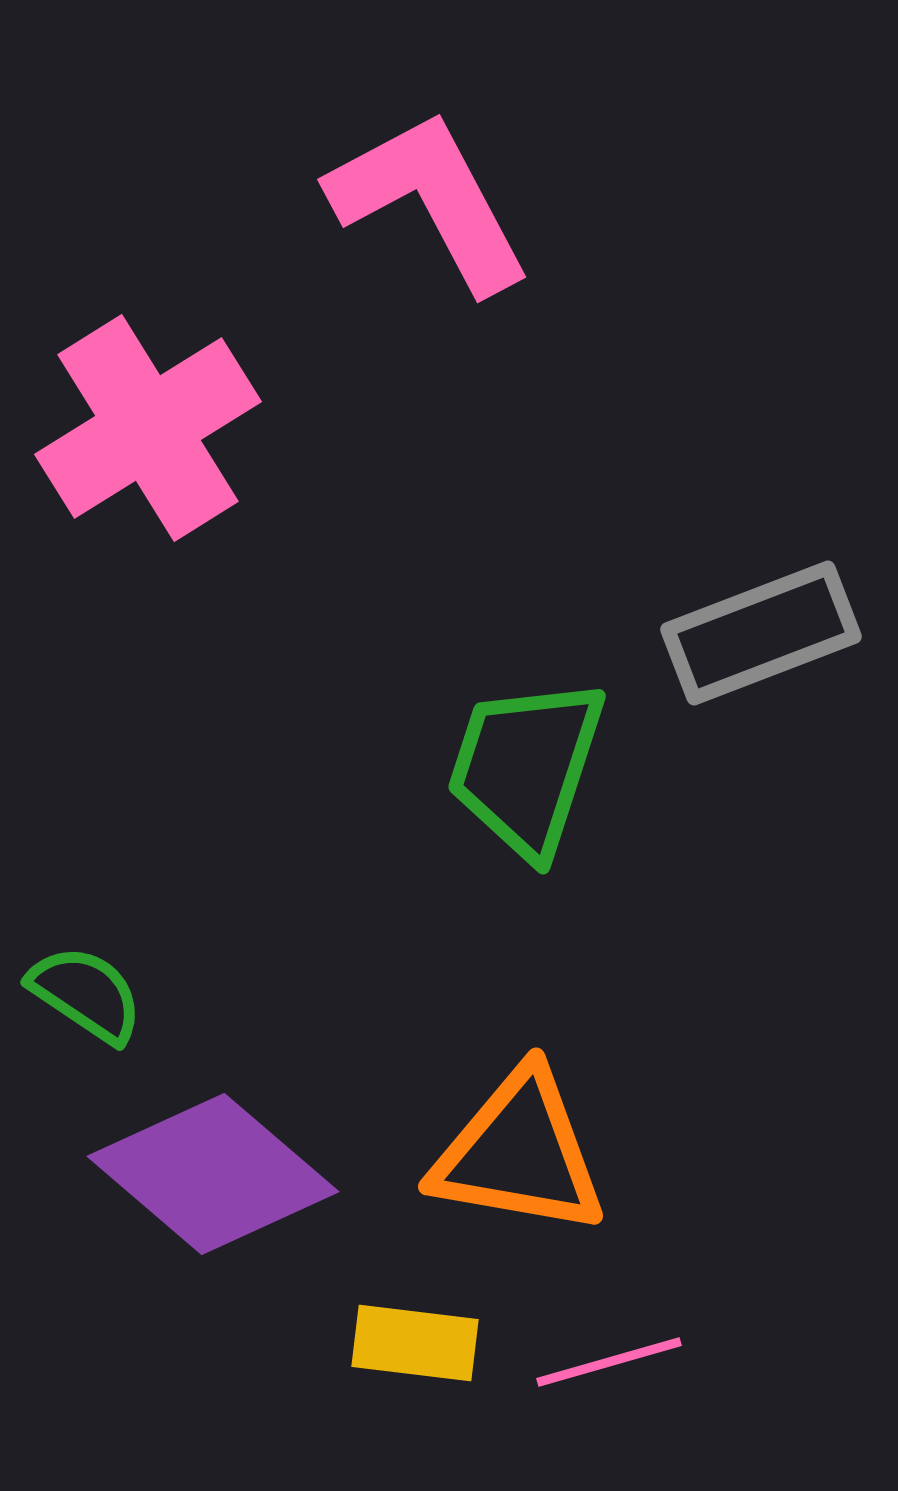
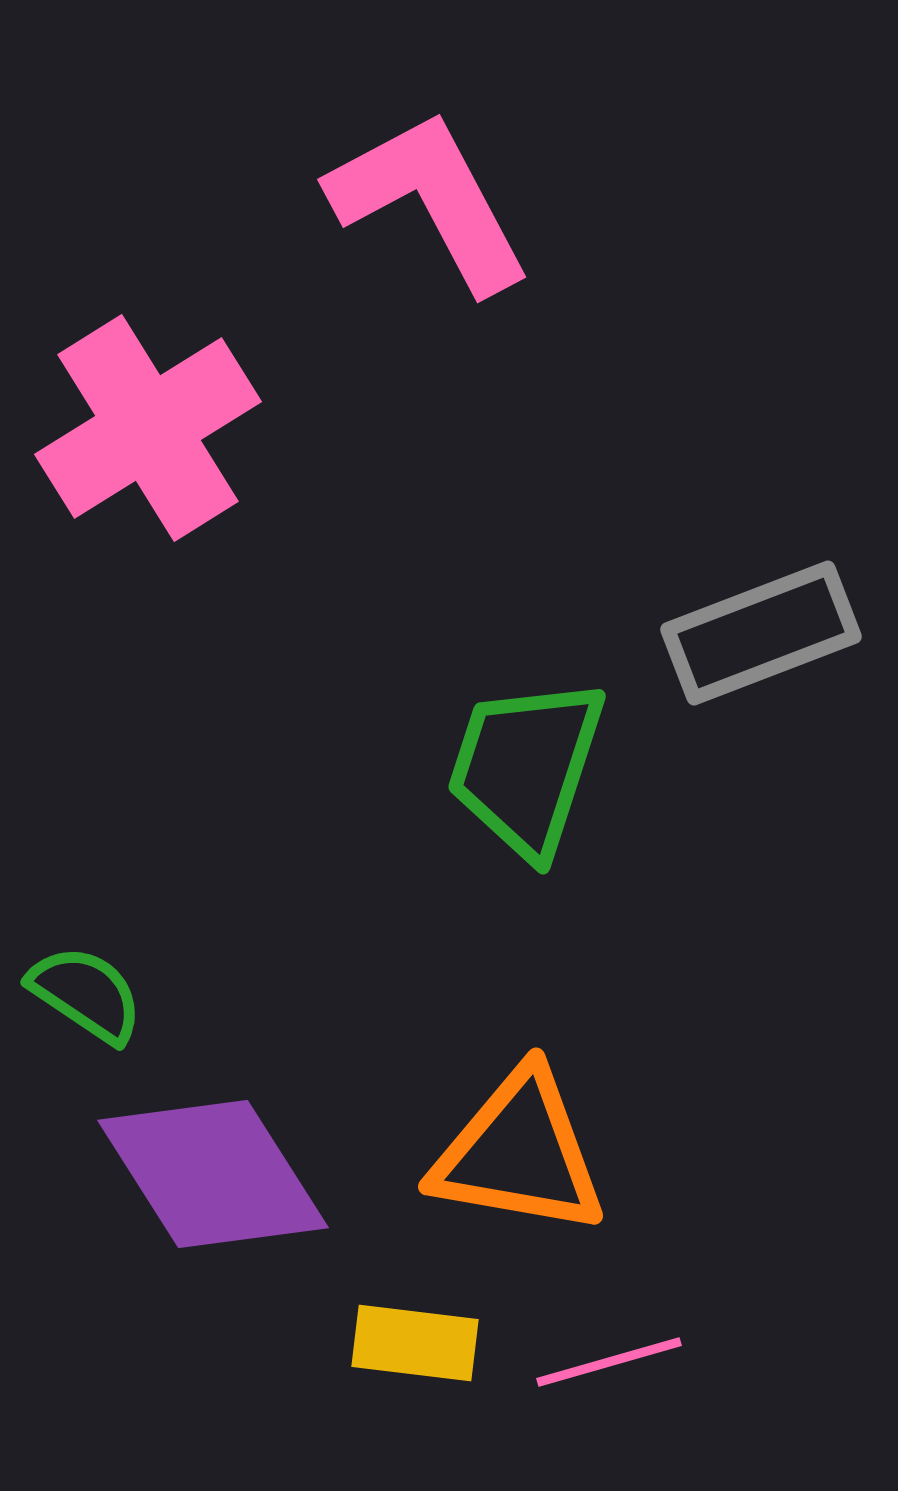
purple diamond: rotated 17 degrees clockwise
